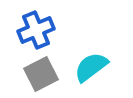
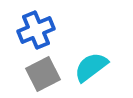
gray square: moved 2 px right
